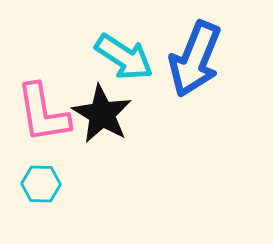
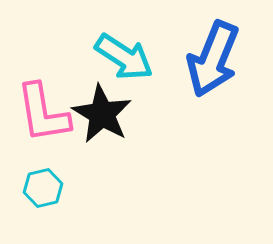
blue arrow: moved 18 px right
cyan hexagon: moved 2 px right, 4 px down; rotated 15 degrees counterclockwise
